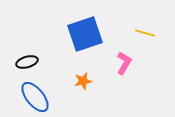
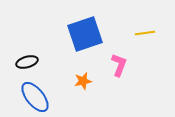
yellow line: rotated 24 degrees counterclockwise
pink L-shape: moved 5 px left, 2 px down; rotated 10 degrees counterclockwise
